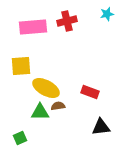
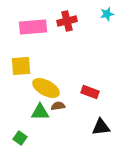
green square: rotated 32 degrees counterclockwise
